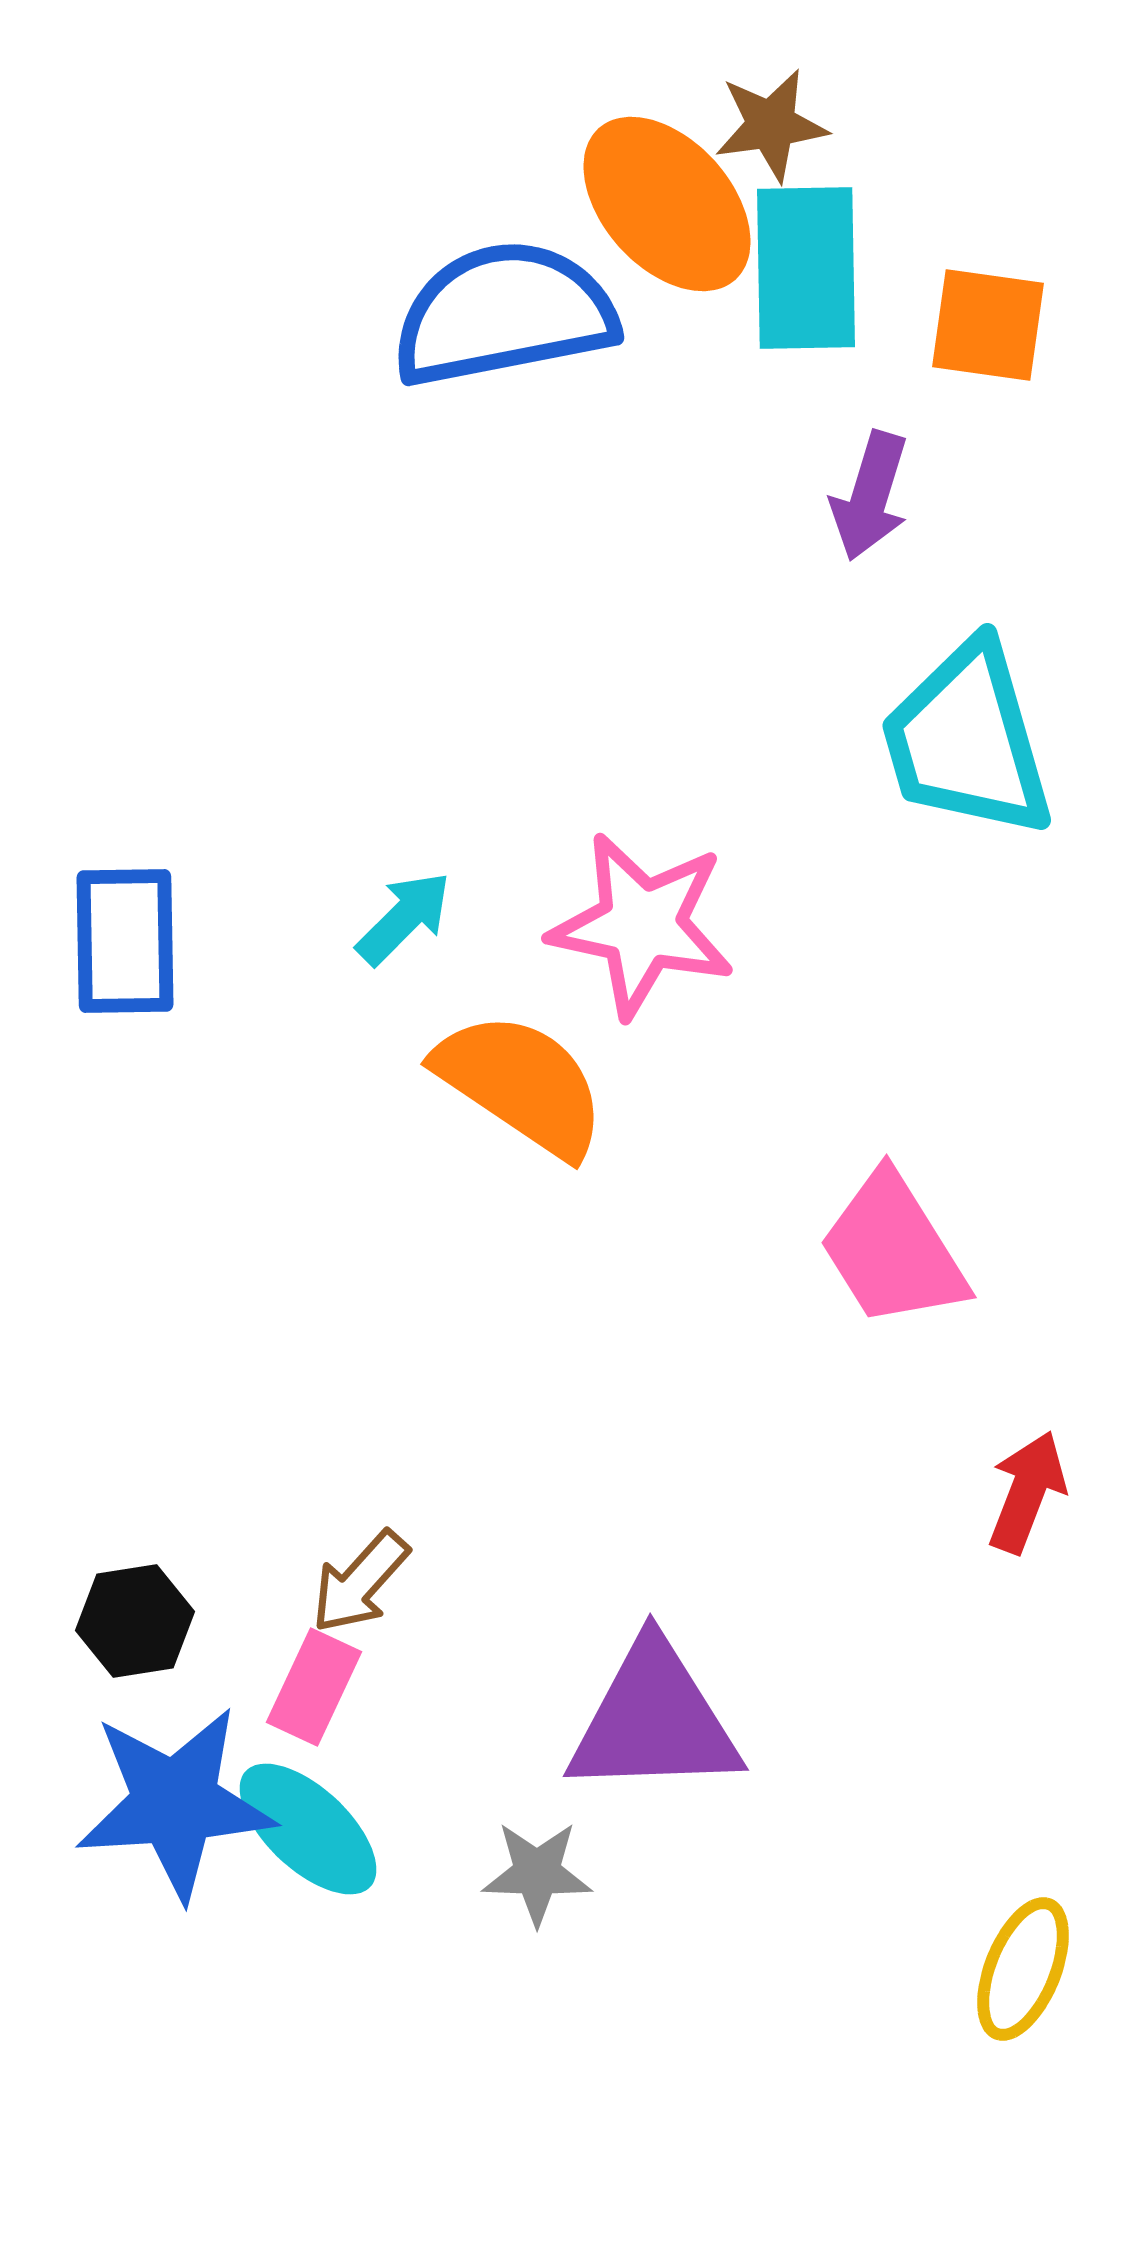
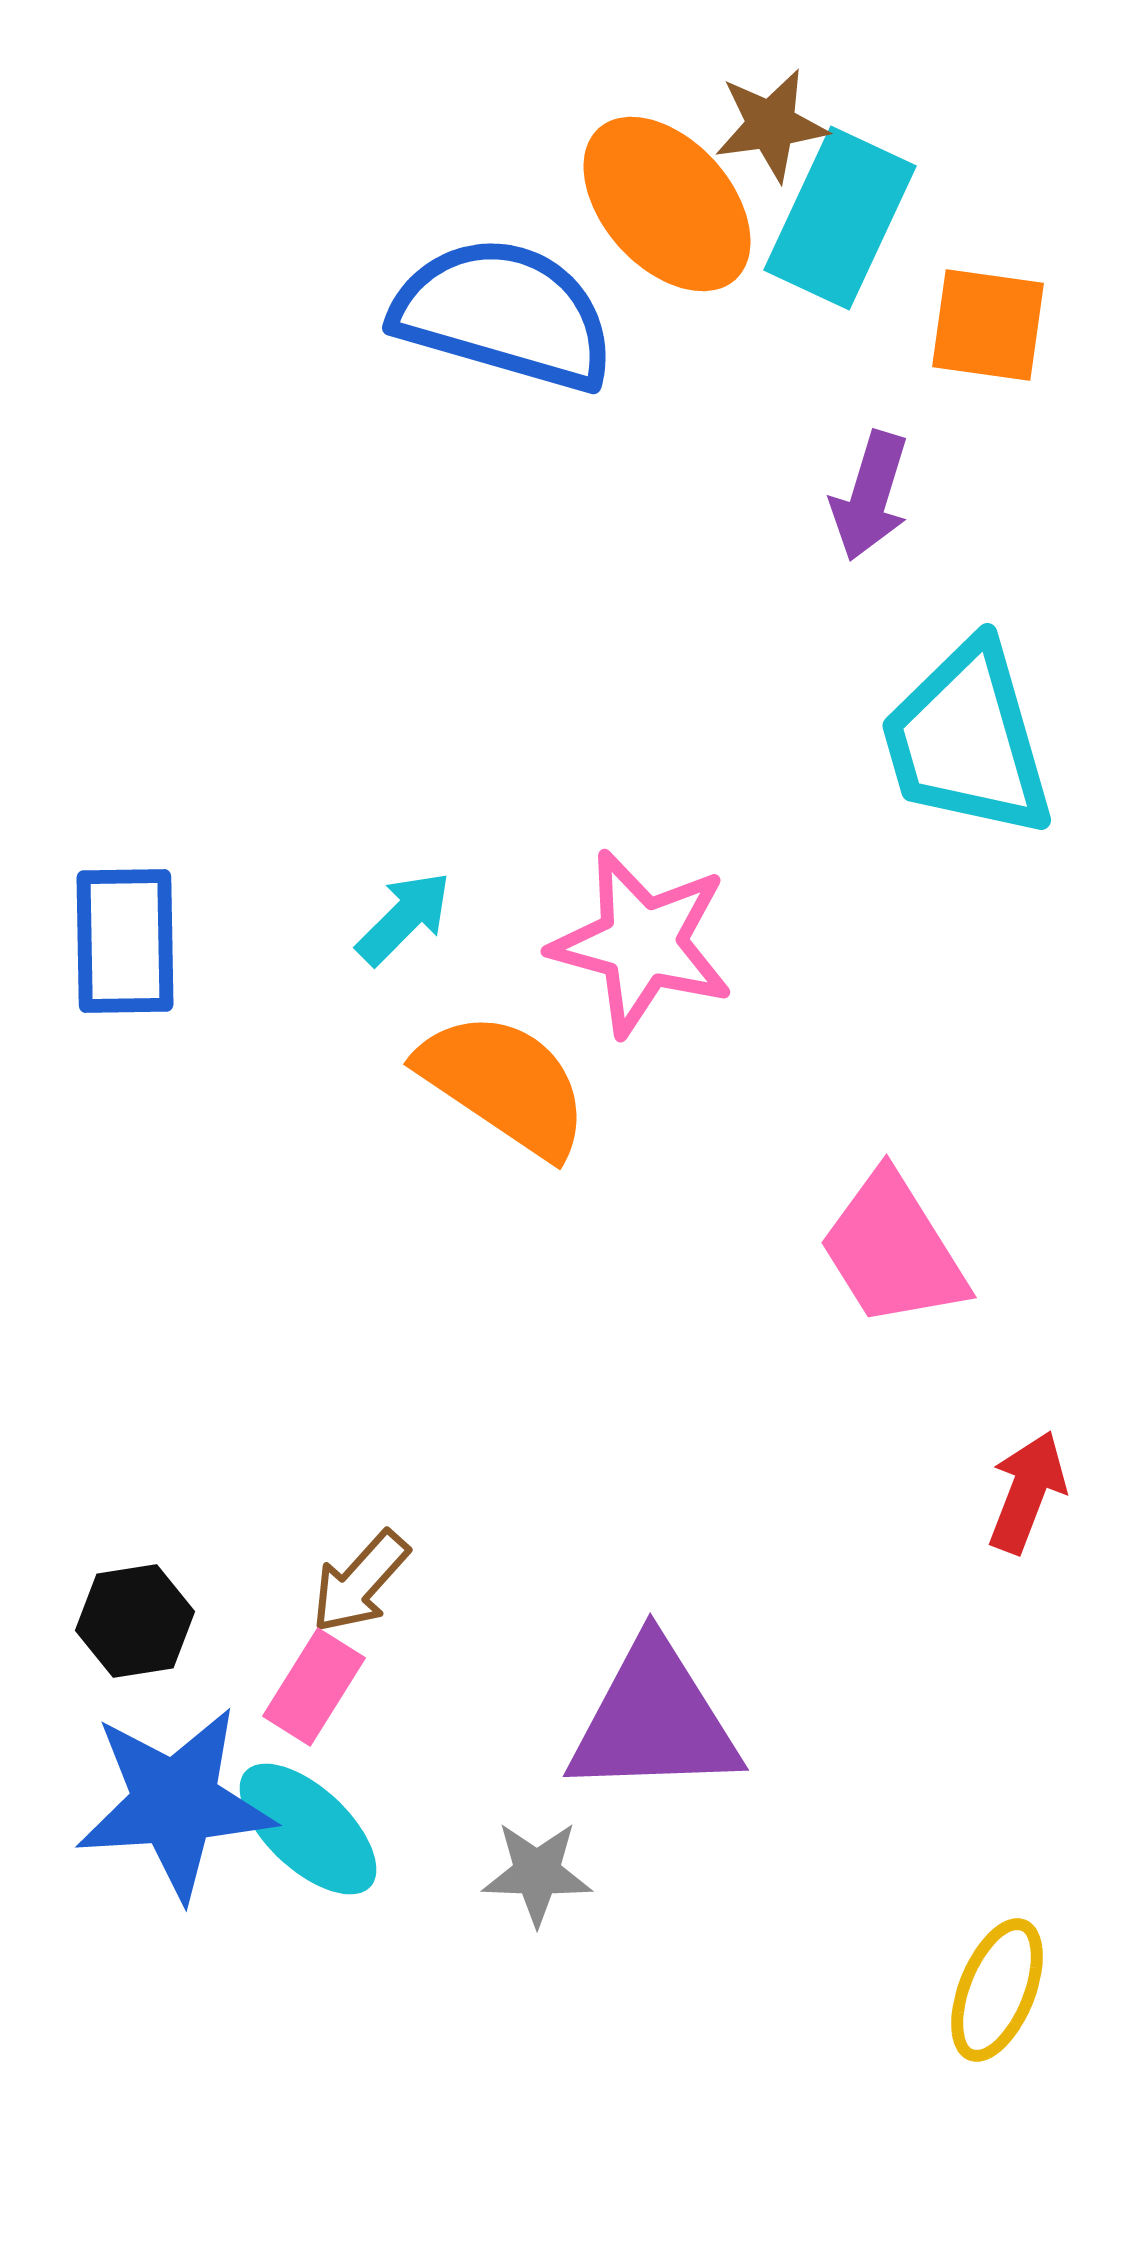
cyan rectangle: moved 34 px right, 50 px up; rotated 26 degrees clockwise
blue semicircle: rotated 27 degrees clockwise
pink star: moved 18 px down; rotated 3 degrees clockwise
orange semicircle: moved 17 px left
pink rectangle: rotated 7 degrees clockwise
yellow ellipse: moved 26 px left, 21 px down
